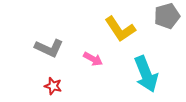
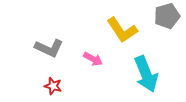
yellow L-shape: moved 2 px right, 1 px down
